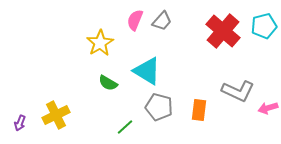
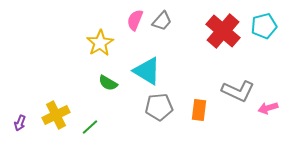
gray pentagon: rotated 20 degrees counterclockwise
green line: moved 35 px left
